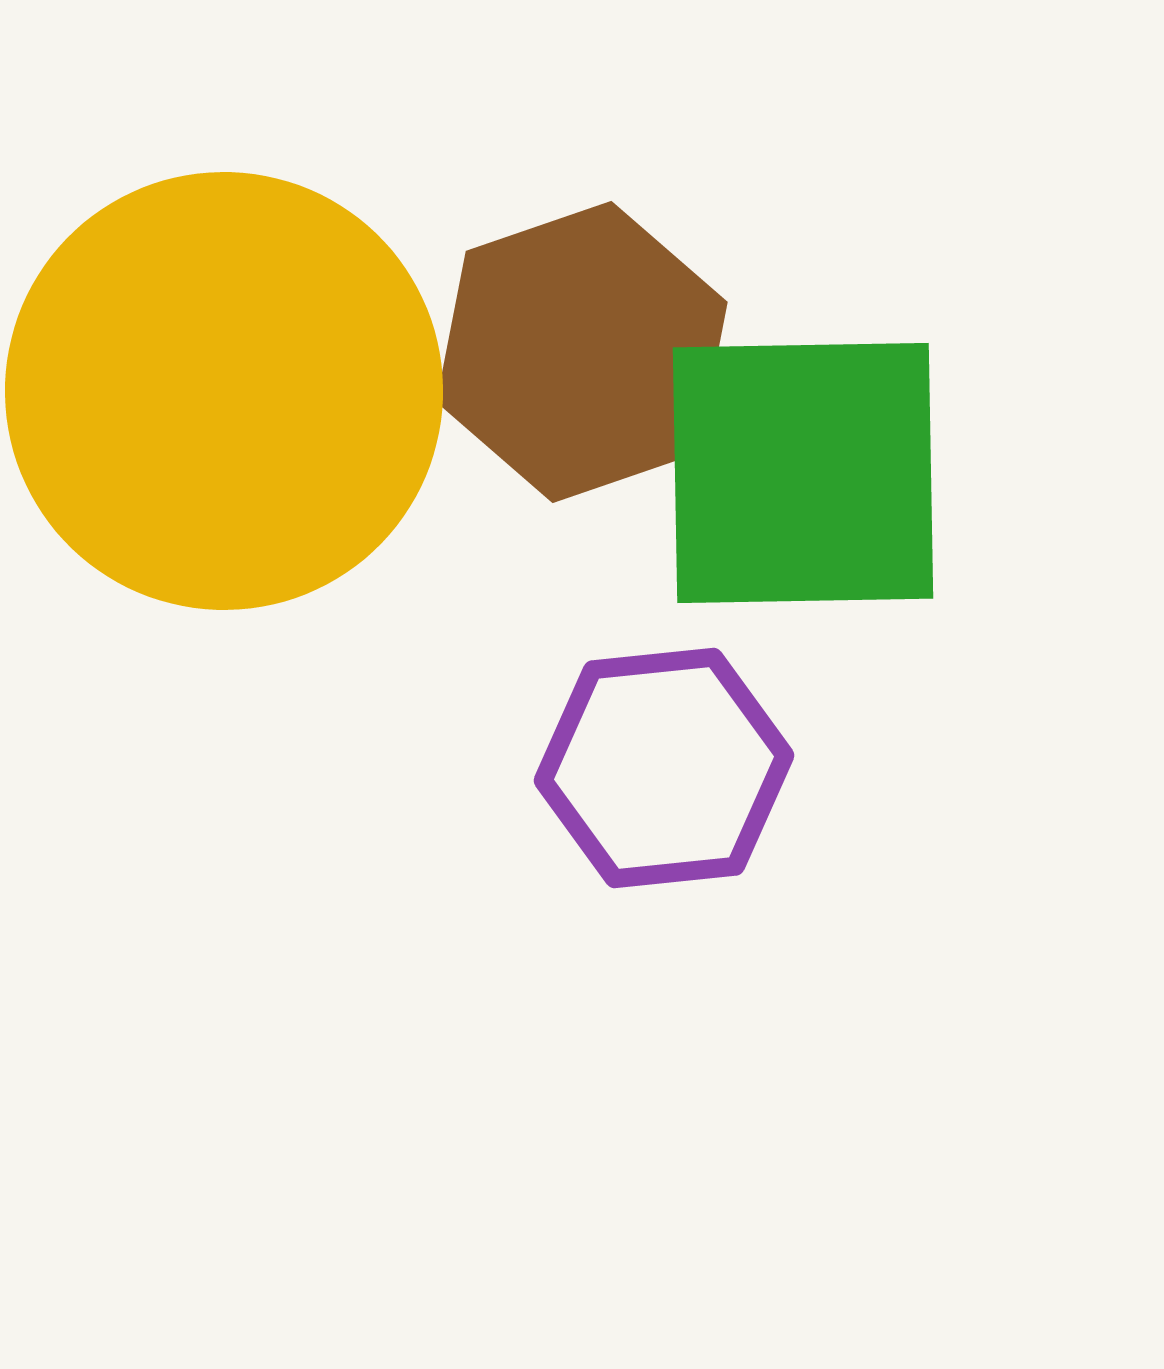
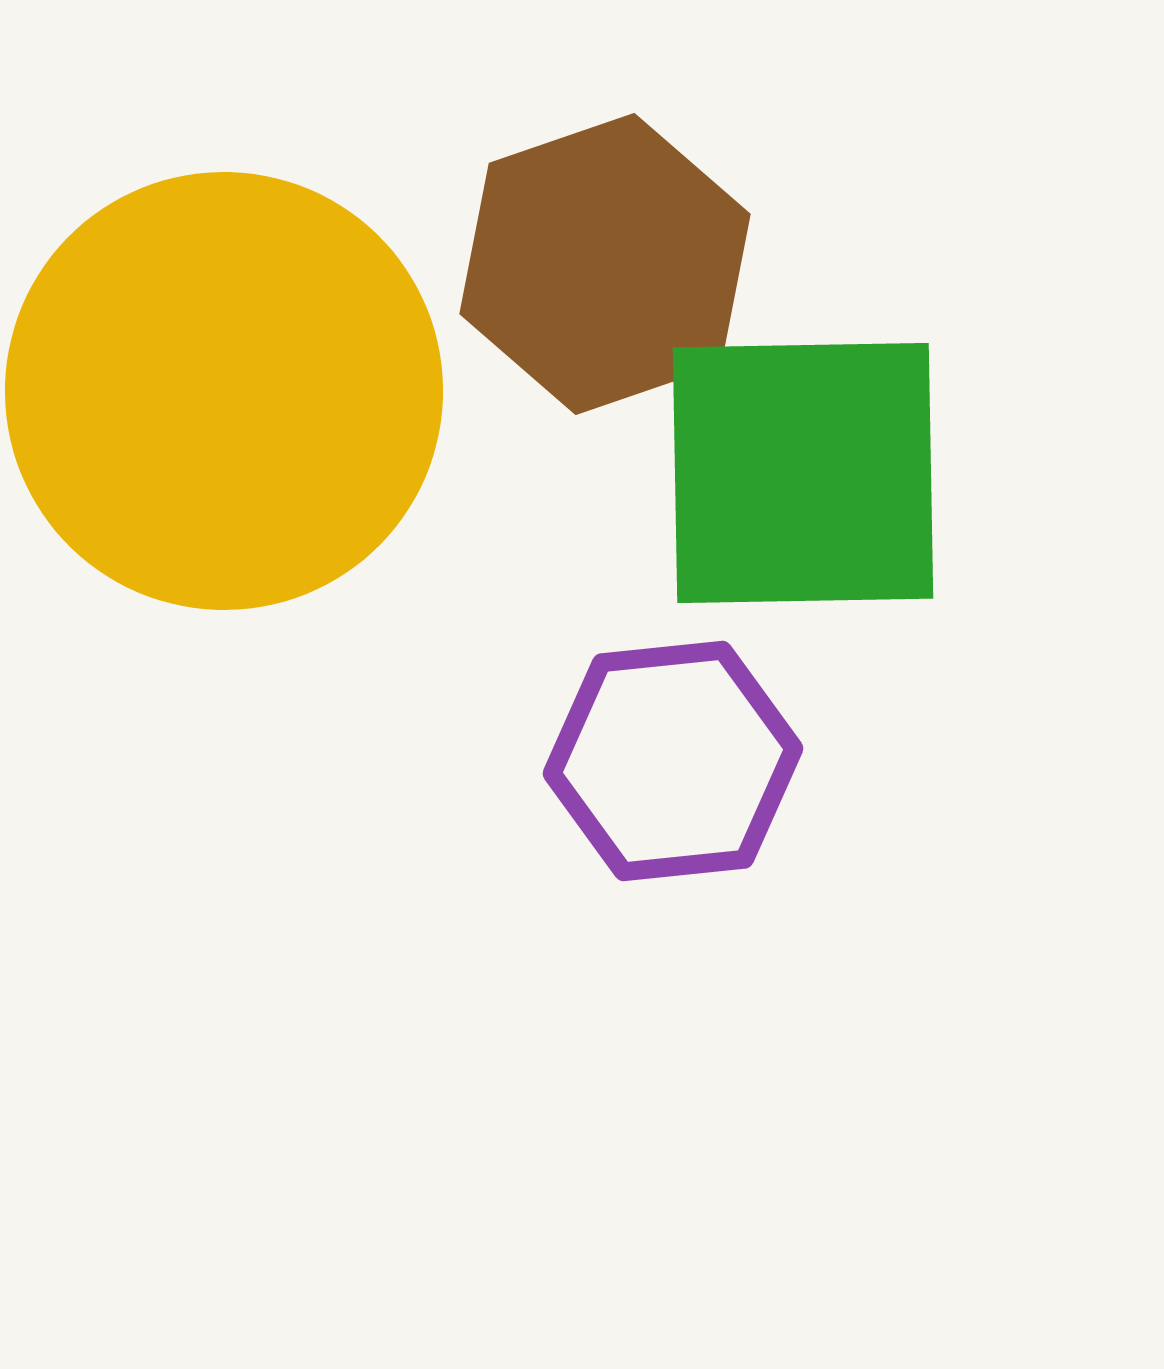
brown hexagon: moved 23 px right, 88 px up
purple hexagon: moved 9 px right, 7 px up
